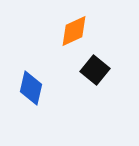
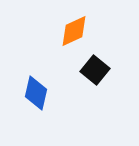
blue diamond: moved 5 px right, 5 px down
